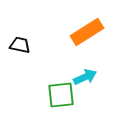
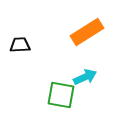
black trapezoid: rotated 15 degrees counterclockwise
green square: rotated 16 degrees clockwise
